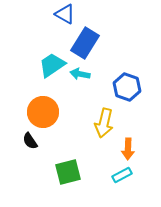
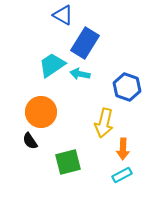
blue triangle: moved 2 px left, 1 px down
orange circle: moved 2 px left
orange arrow: moved 5 px left
green square: moved 10 px up
